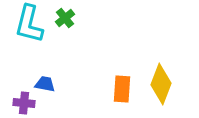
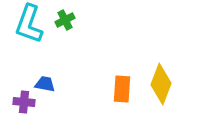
green cross: moved 2 px down; rotated 12 degrees clockwise
cyan L-shape: rotated 6 degrees clockwise
purple cross: moved 1 px up
